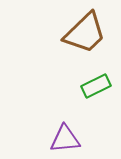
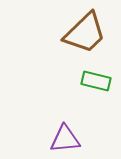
green rectangle: moved 5 px up; rotated 40 degrees clockwise
